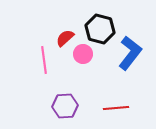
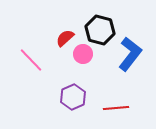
black hexagon: moved 1 px down
blue L-shape: moved 1 px down
pink line: moved 13 px left; rotated 36 degrees counterclockwise
purple hexagon: moved 8 px right, 9 px up; rotated 20 degrees counterclockwise
